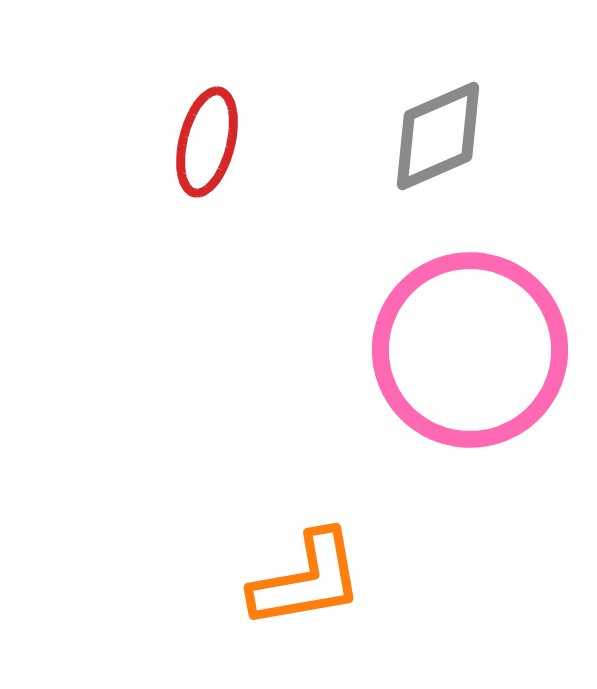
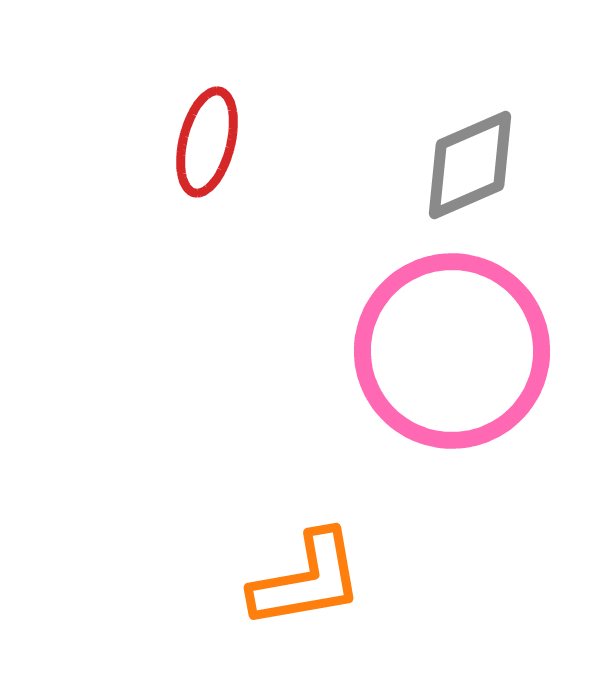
gray diamond: moved 32 px right, 29 px down
pink circle: moved 18 px left, 1 px down
